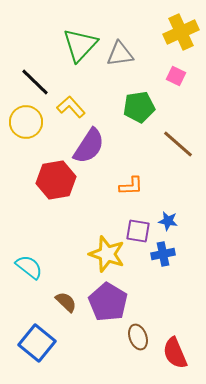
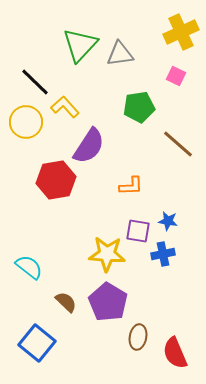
yellow L-shape: moved 6 px left
yellow star: rotated 15 degrees counterclockwise
brown ellipse: rotated 30 degrees clockwise
